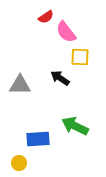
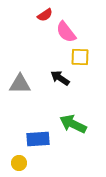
red semicircle: moved 1 px left, 2 px up
gray triangle: moved 1 px up
green arrow: moved 2 px left, 2 px up
